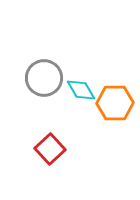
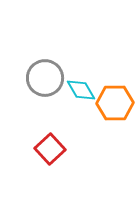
gray circle: moved 1 px right
